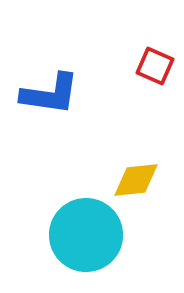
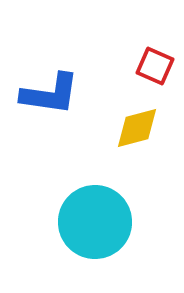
yellow diamond: moved 1 px right, 52 px up; rotated 9 degrees counterclockwise
cyan circle: moved 9 px right, 13 px up
